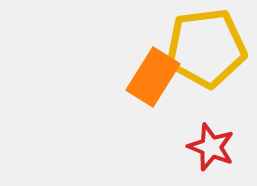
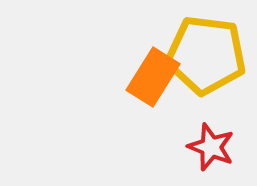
yellow pentagon: moved 7 px down; rotated 14 degrees clockwise
